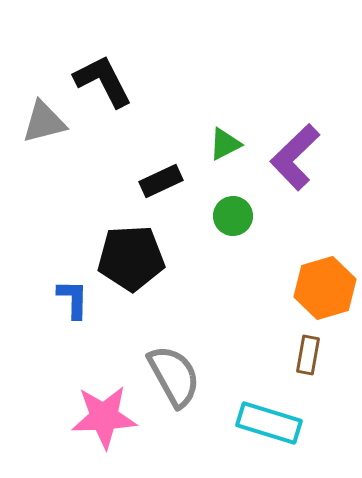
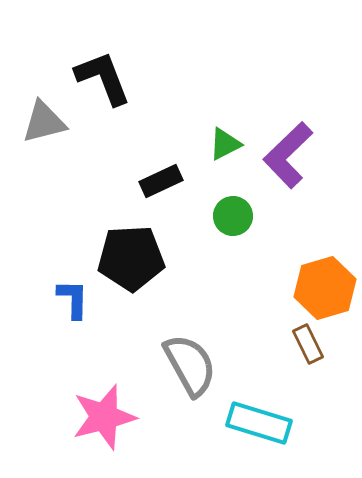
black L-shape: moved 3 px up; rotated 6 degrees clockwise
purple L-shape: moved 7 px left, 2 px up
brown rectangle: moved 11 px up; rotated 36 degrees counterclockwise
gray semicircle: moved 16 px right, 11 px up
pink star: rotated 12 degrees counterclockwise
cyan rectangle: moved 10 px left
